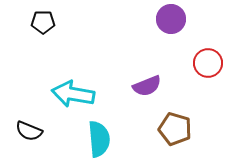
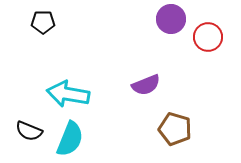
red circle: moved 26 px up
purple semicircle: moved 1 px left, 1 px up
cyan arrow: moved 5 px left
cyan semicircle: moved 29 px left; rotated 27 degrees clockwise
